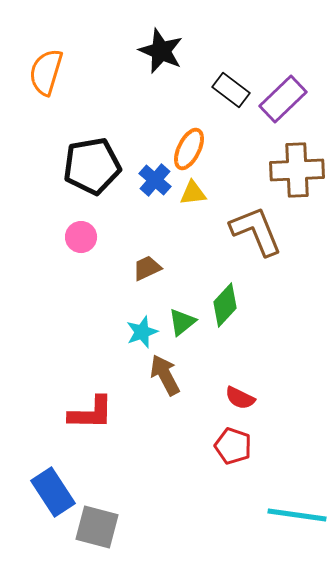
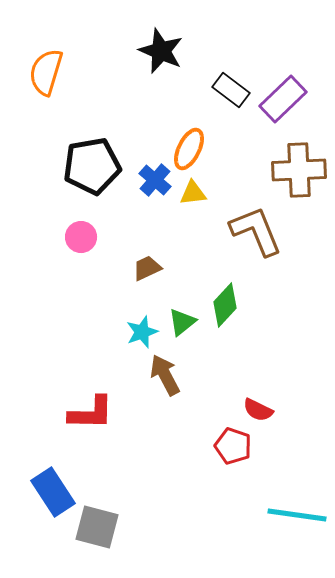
brown cross: moved 2 px right
red semicircle: moved 18 px right, 12 px down
